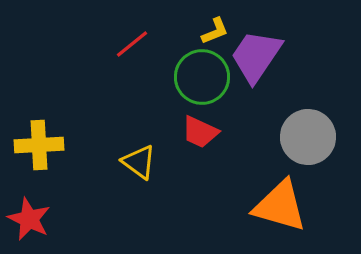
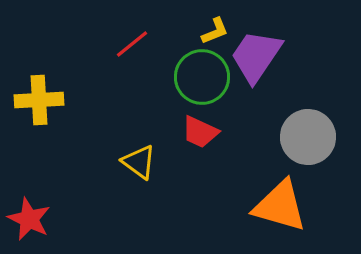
yellow cross: moved 45 px up
